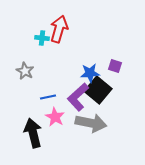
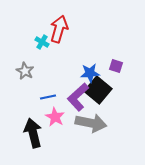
cyan cross: moved 4 px down; rotated 24 degrees clockwise
purple square: moved 1 px right
